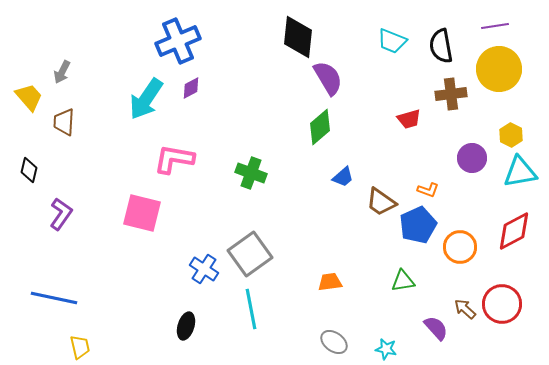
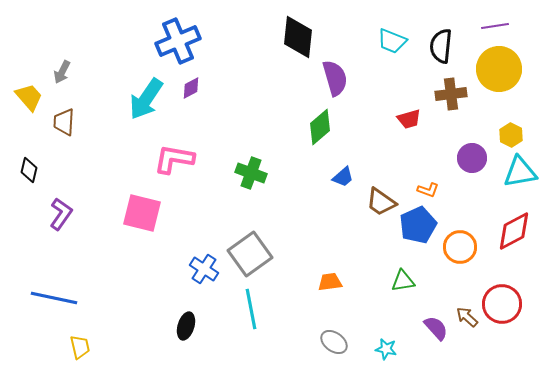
black semicircle at (441, 46): rotated 16 degrees clockwise
purple semicircle at (328, 78): moved 7 px right; rotated 15 degrees clockwise
brown arrow at (465, 309): moved 2 px right, 8 px down
